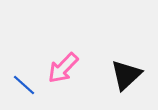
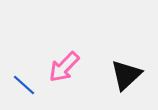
pink arrow: moved 1 px right, 1 px up
